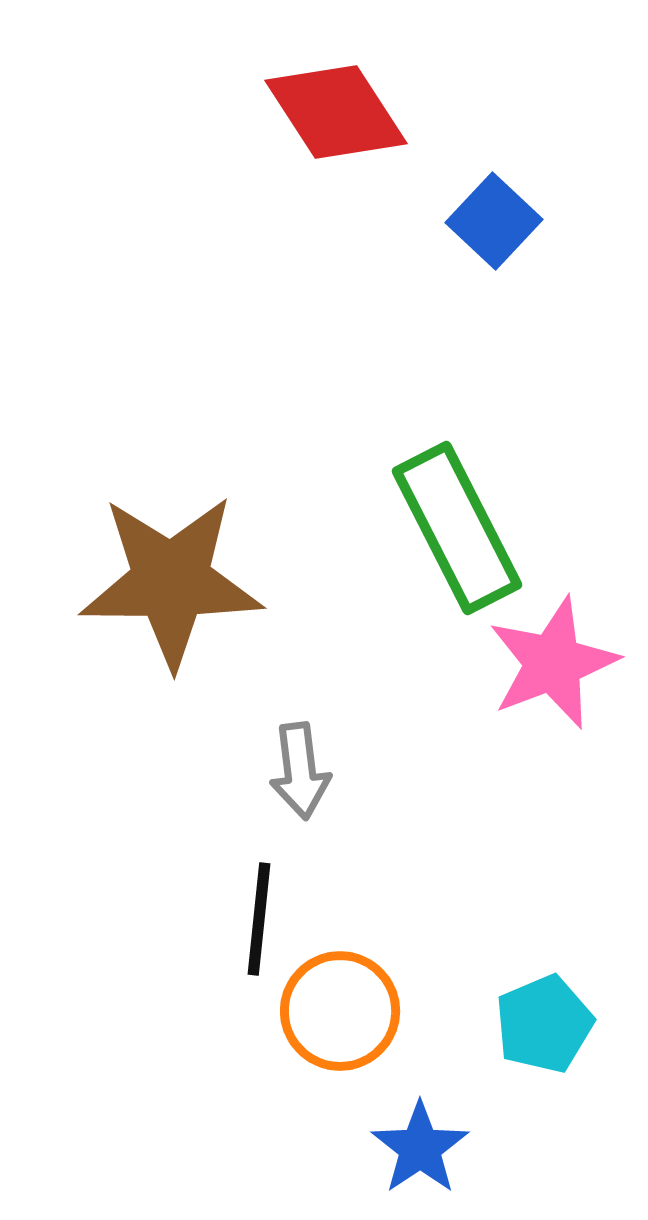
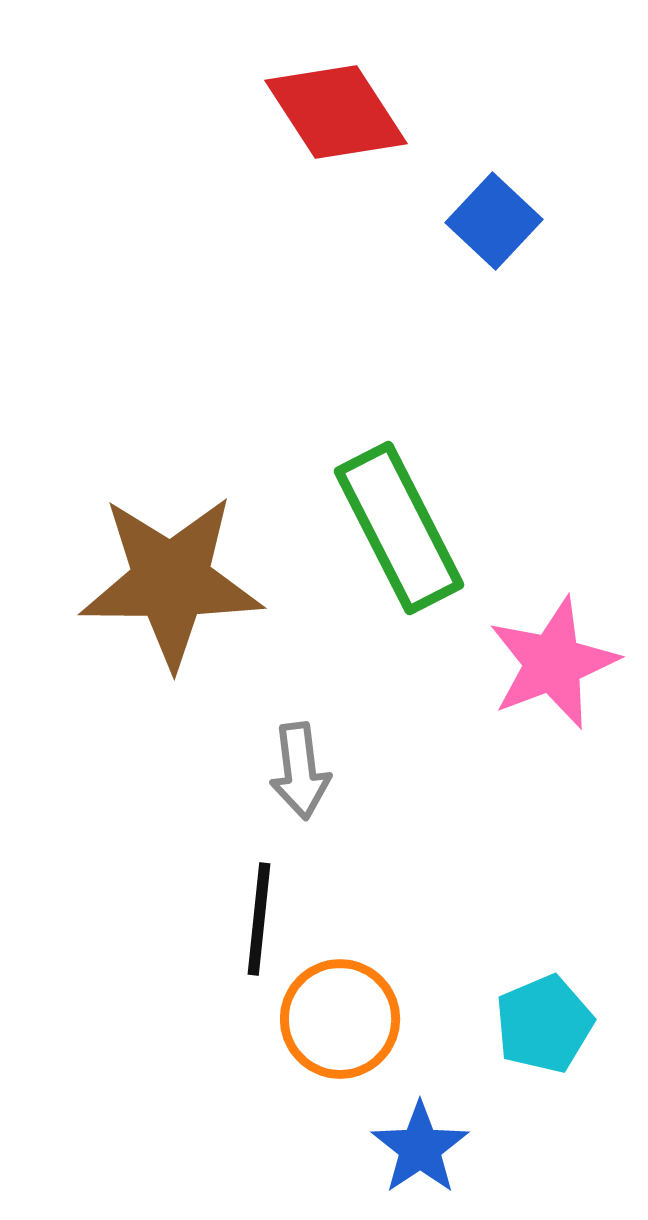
green rectangle: moved 58 px left
orange circle: moved 8 px down
